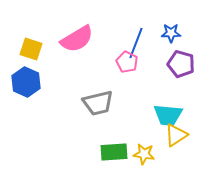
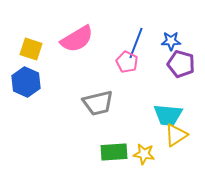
blue star: moved 8 px down
